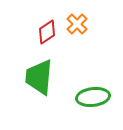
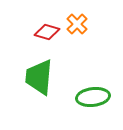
red diamond: rotated 50 degrees clockwise
